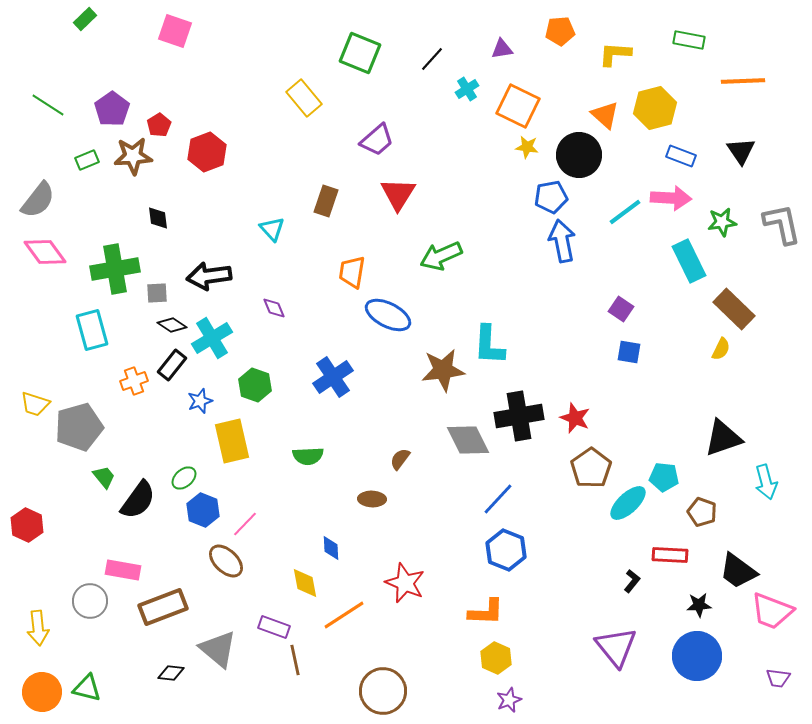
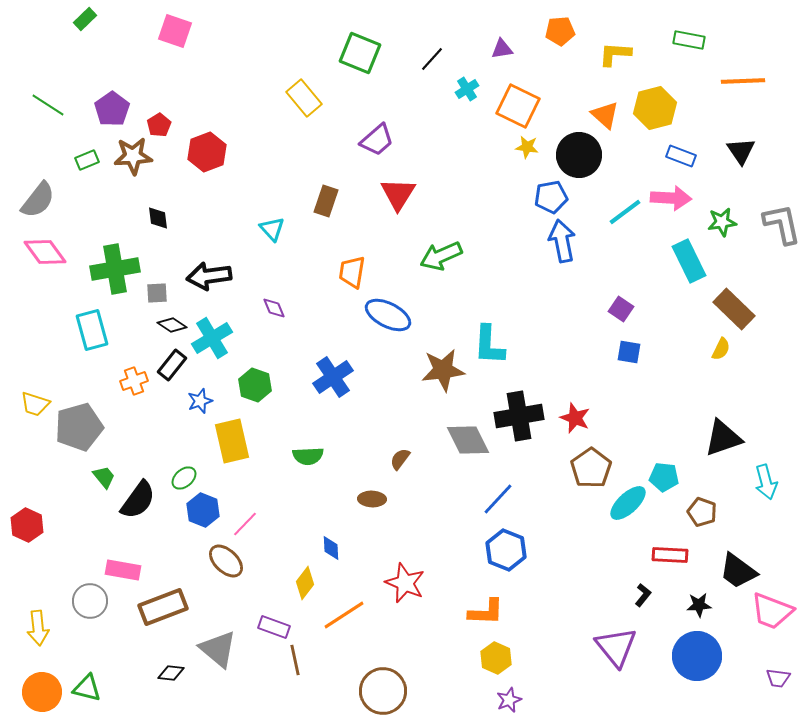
black L-shape at (632, 581): moved 11 px right, 14 px down
yellow diamond at (305, 583): rotated 48 degrees clockwise
